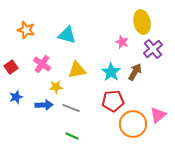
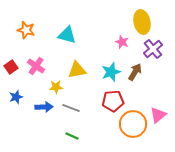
pink cross: moved 6 px left, 2 px down
cyan star: rotated 18 degrees clockwise
blue arrow: moved 2 px down
